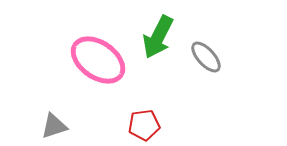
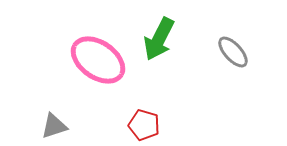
green arrow: moved 1 px right, 2 px down
gray ellipse: moved 27 px right, 5 px up
red pentagon: rotated 24 degrees clockwise
